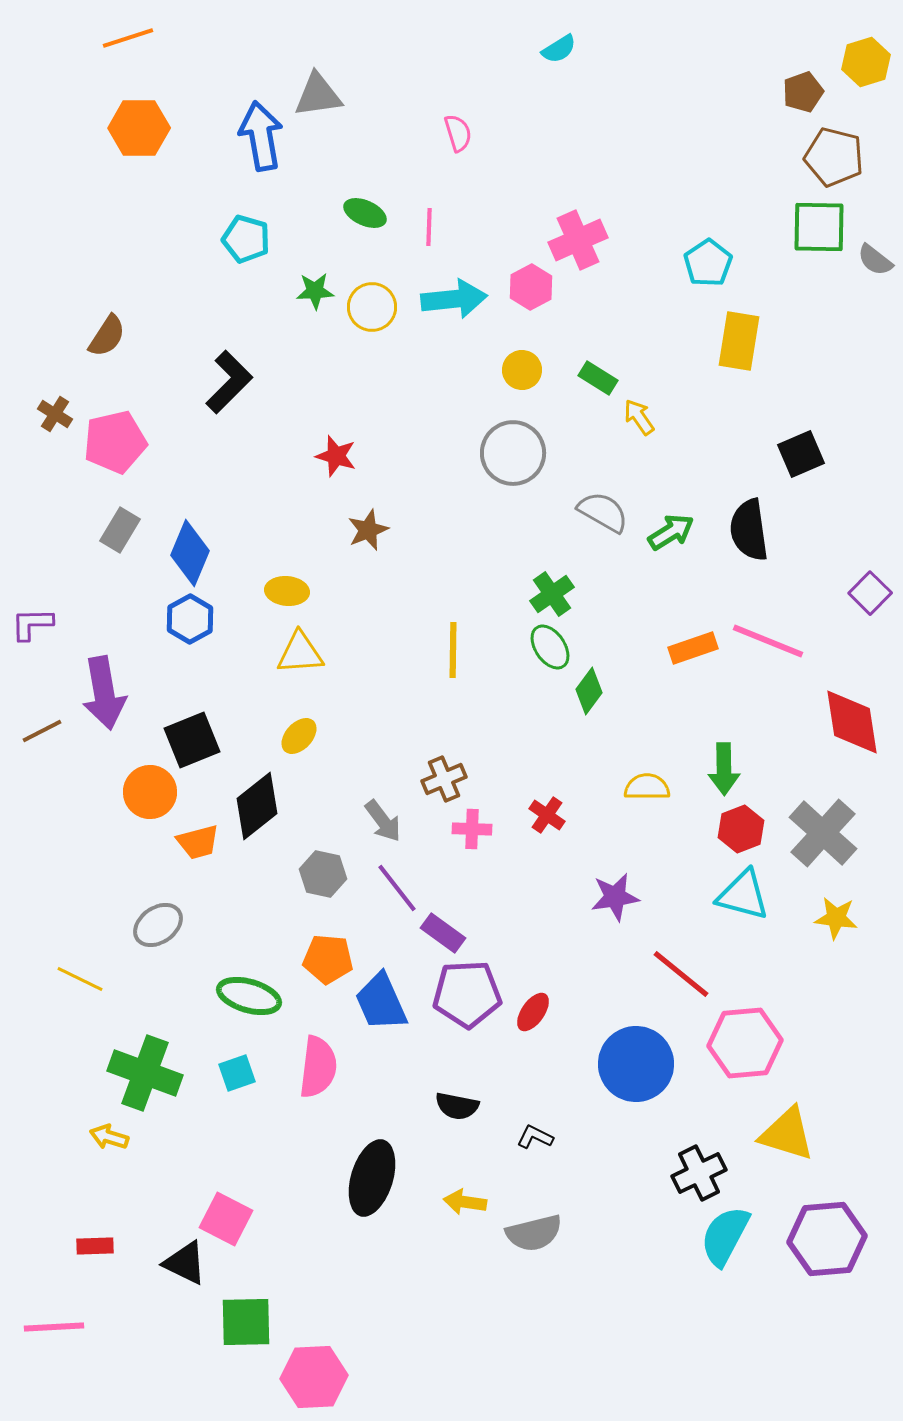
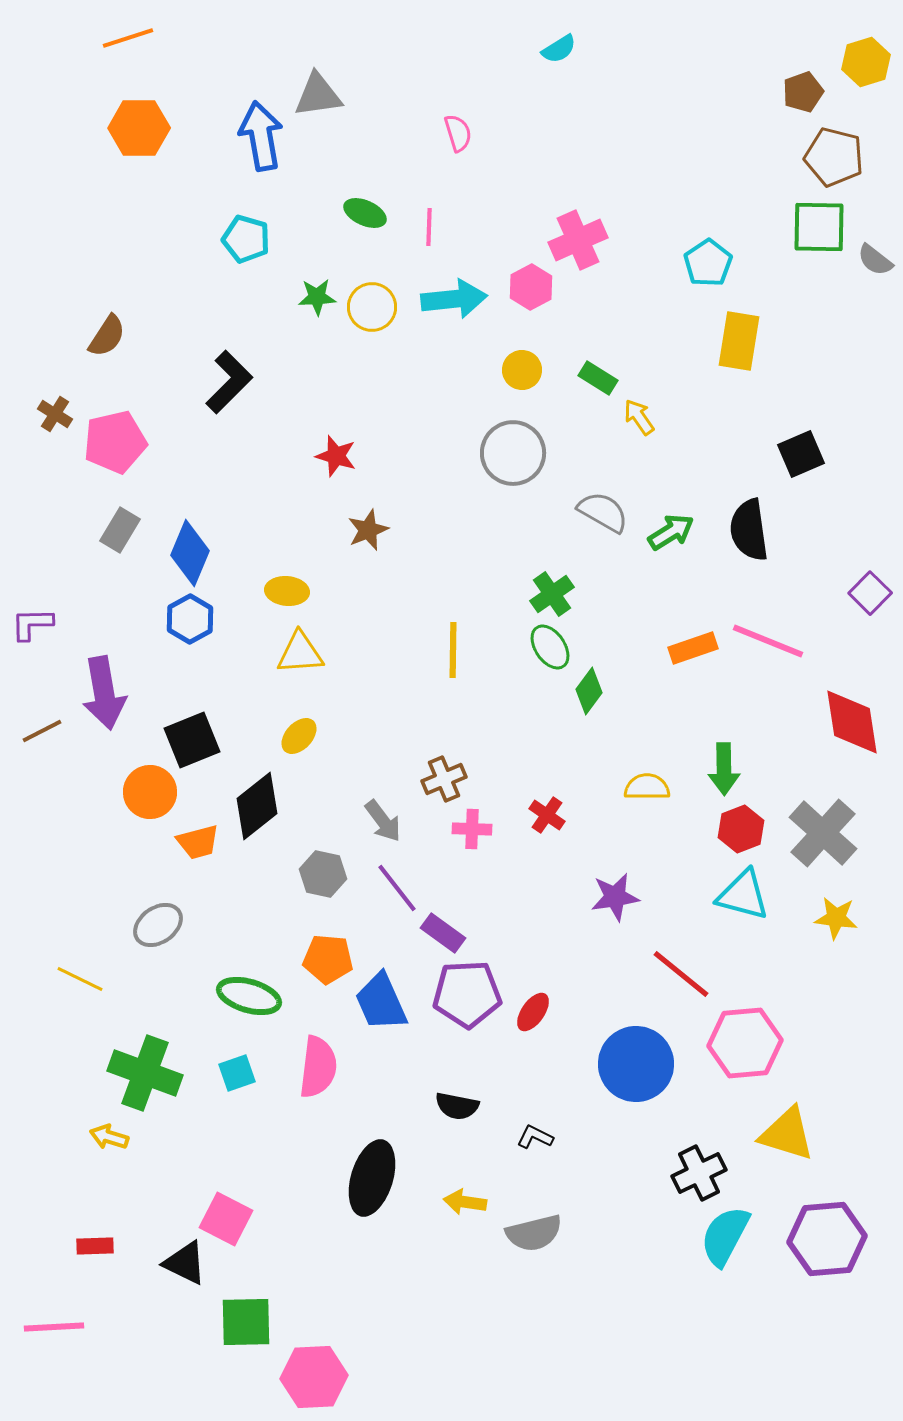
green star at (315, 291): moved 2 px right, 6 px down
